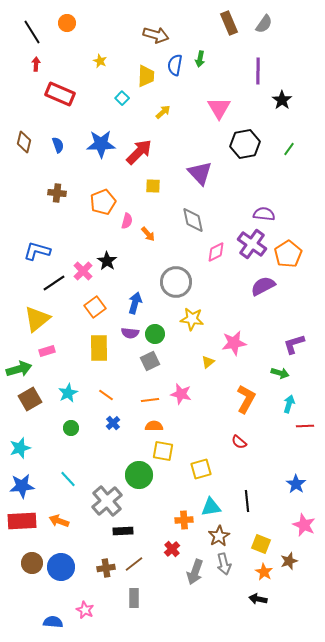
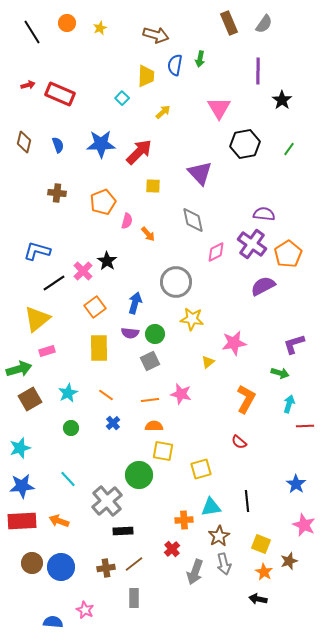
yellow star at (100, 61): moved 33 px up; rotated 24 degrees clockwise
red arrow at (36, 64): moved 8 px left, 21 px down; rotated 72 degrees clockwise
